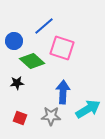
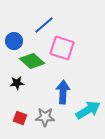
blue line: moved 1 px up
cyan arrow: moved 1 px down
gray star: moved 6 px left, 1 px down
